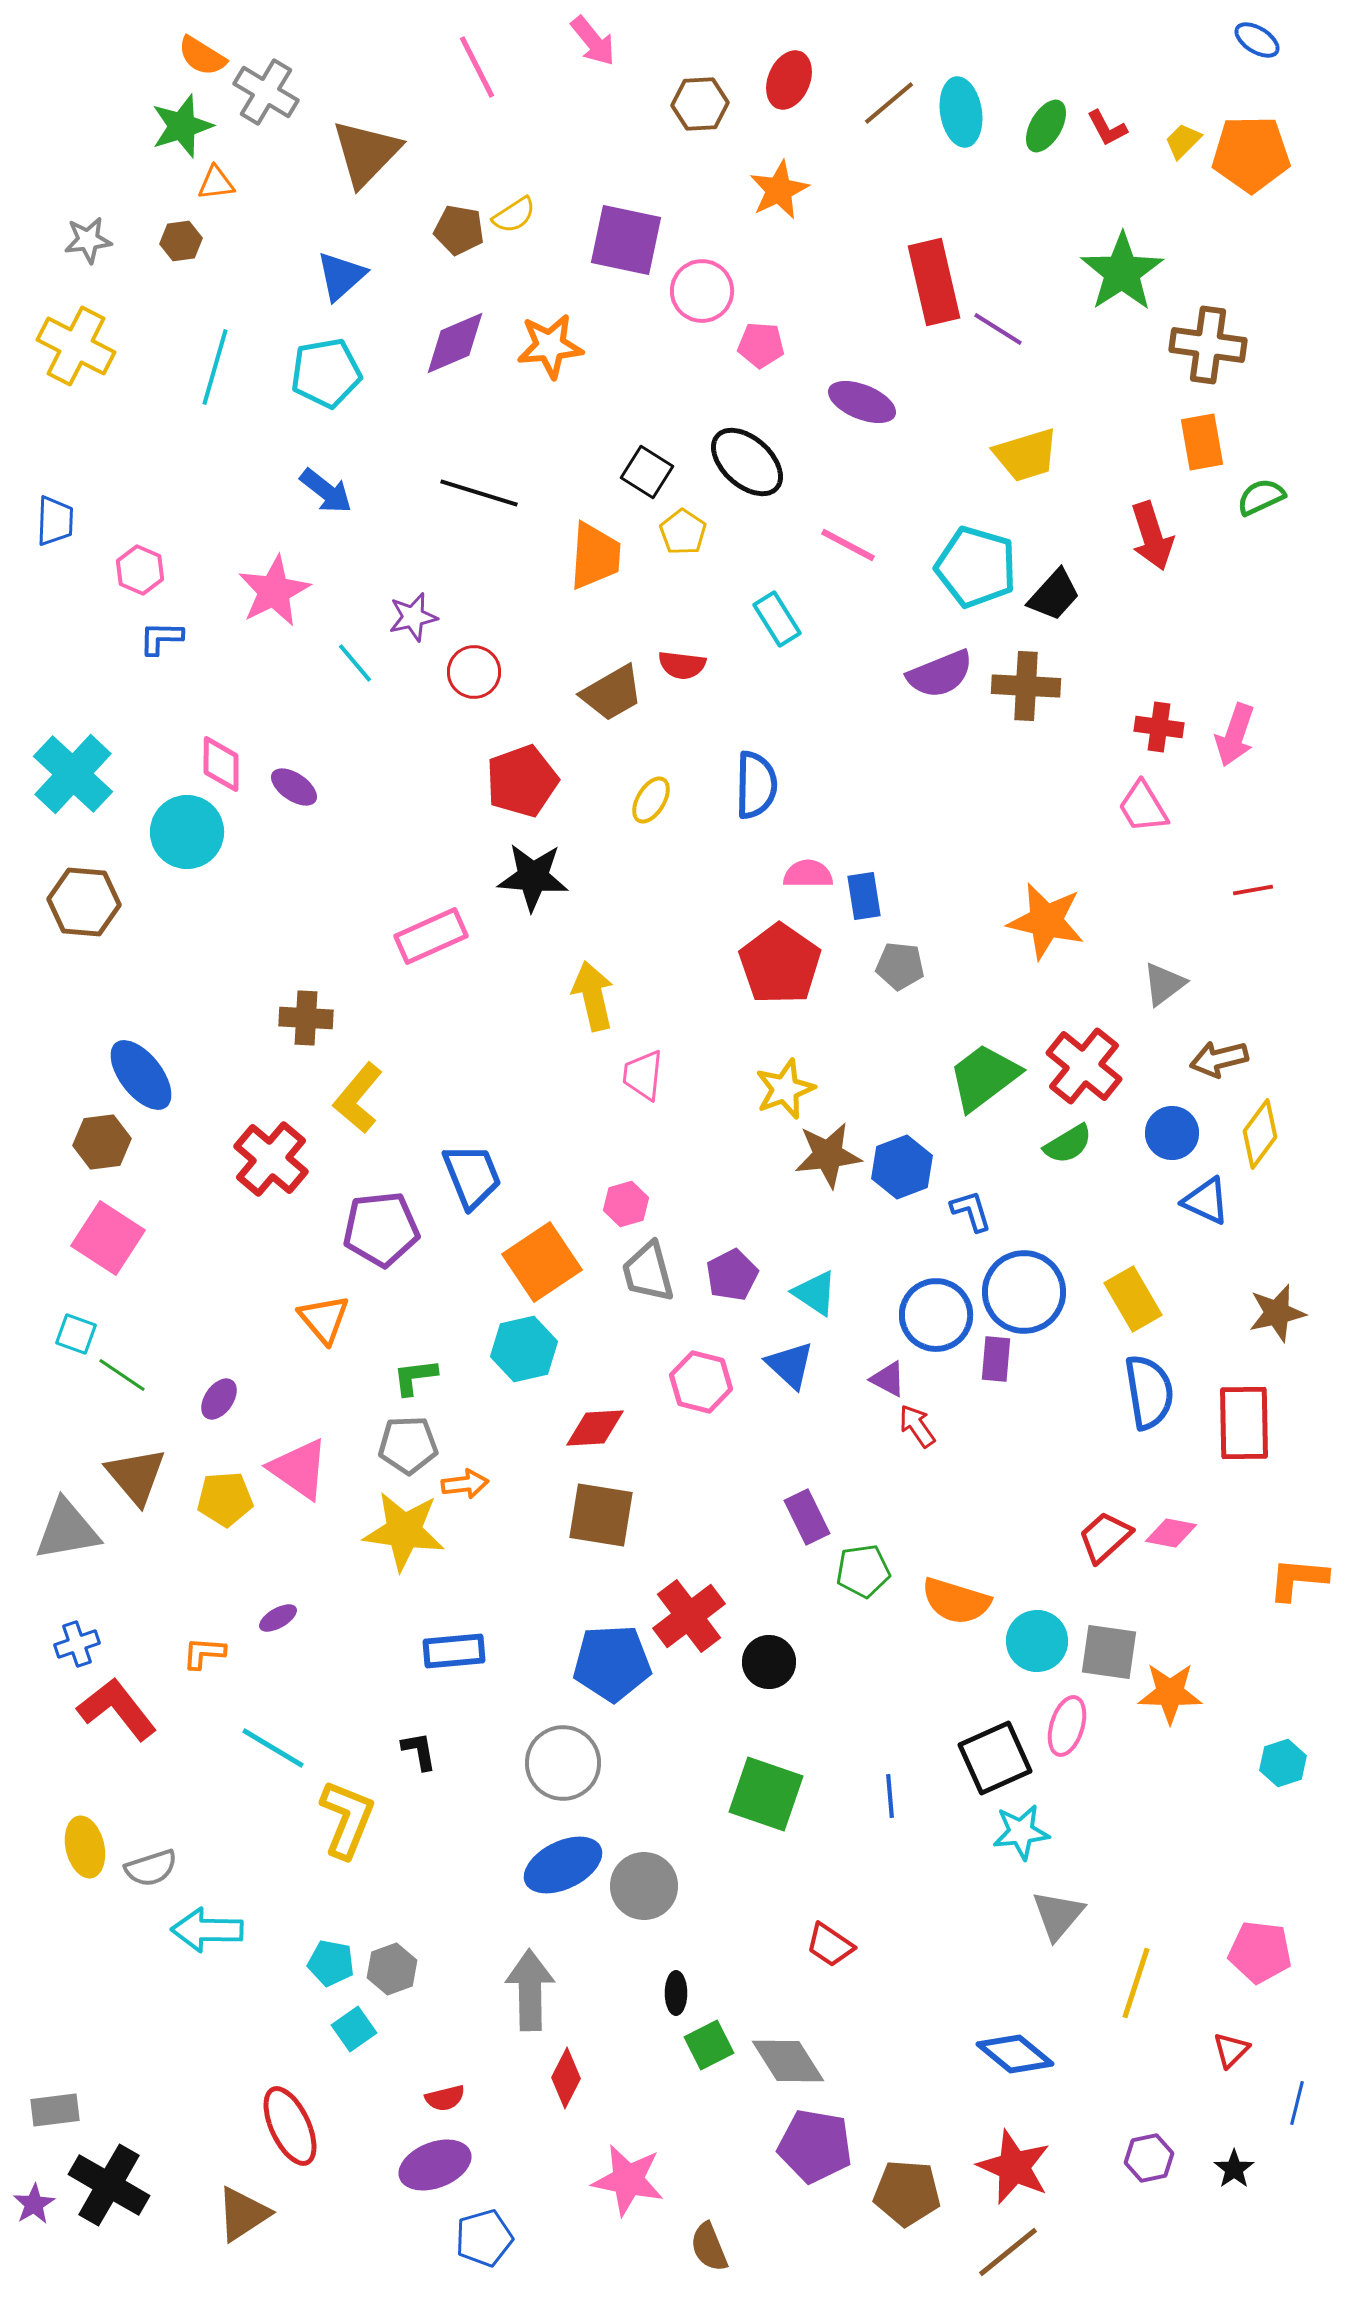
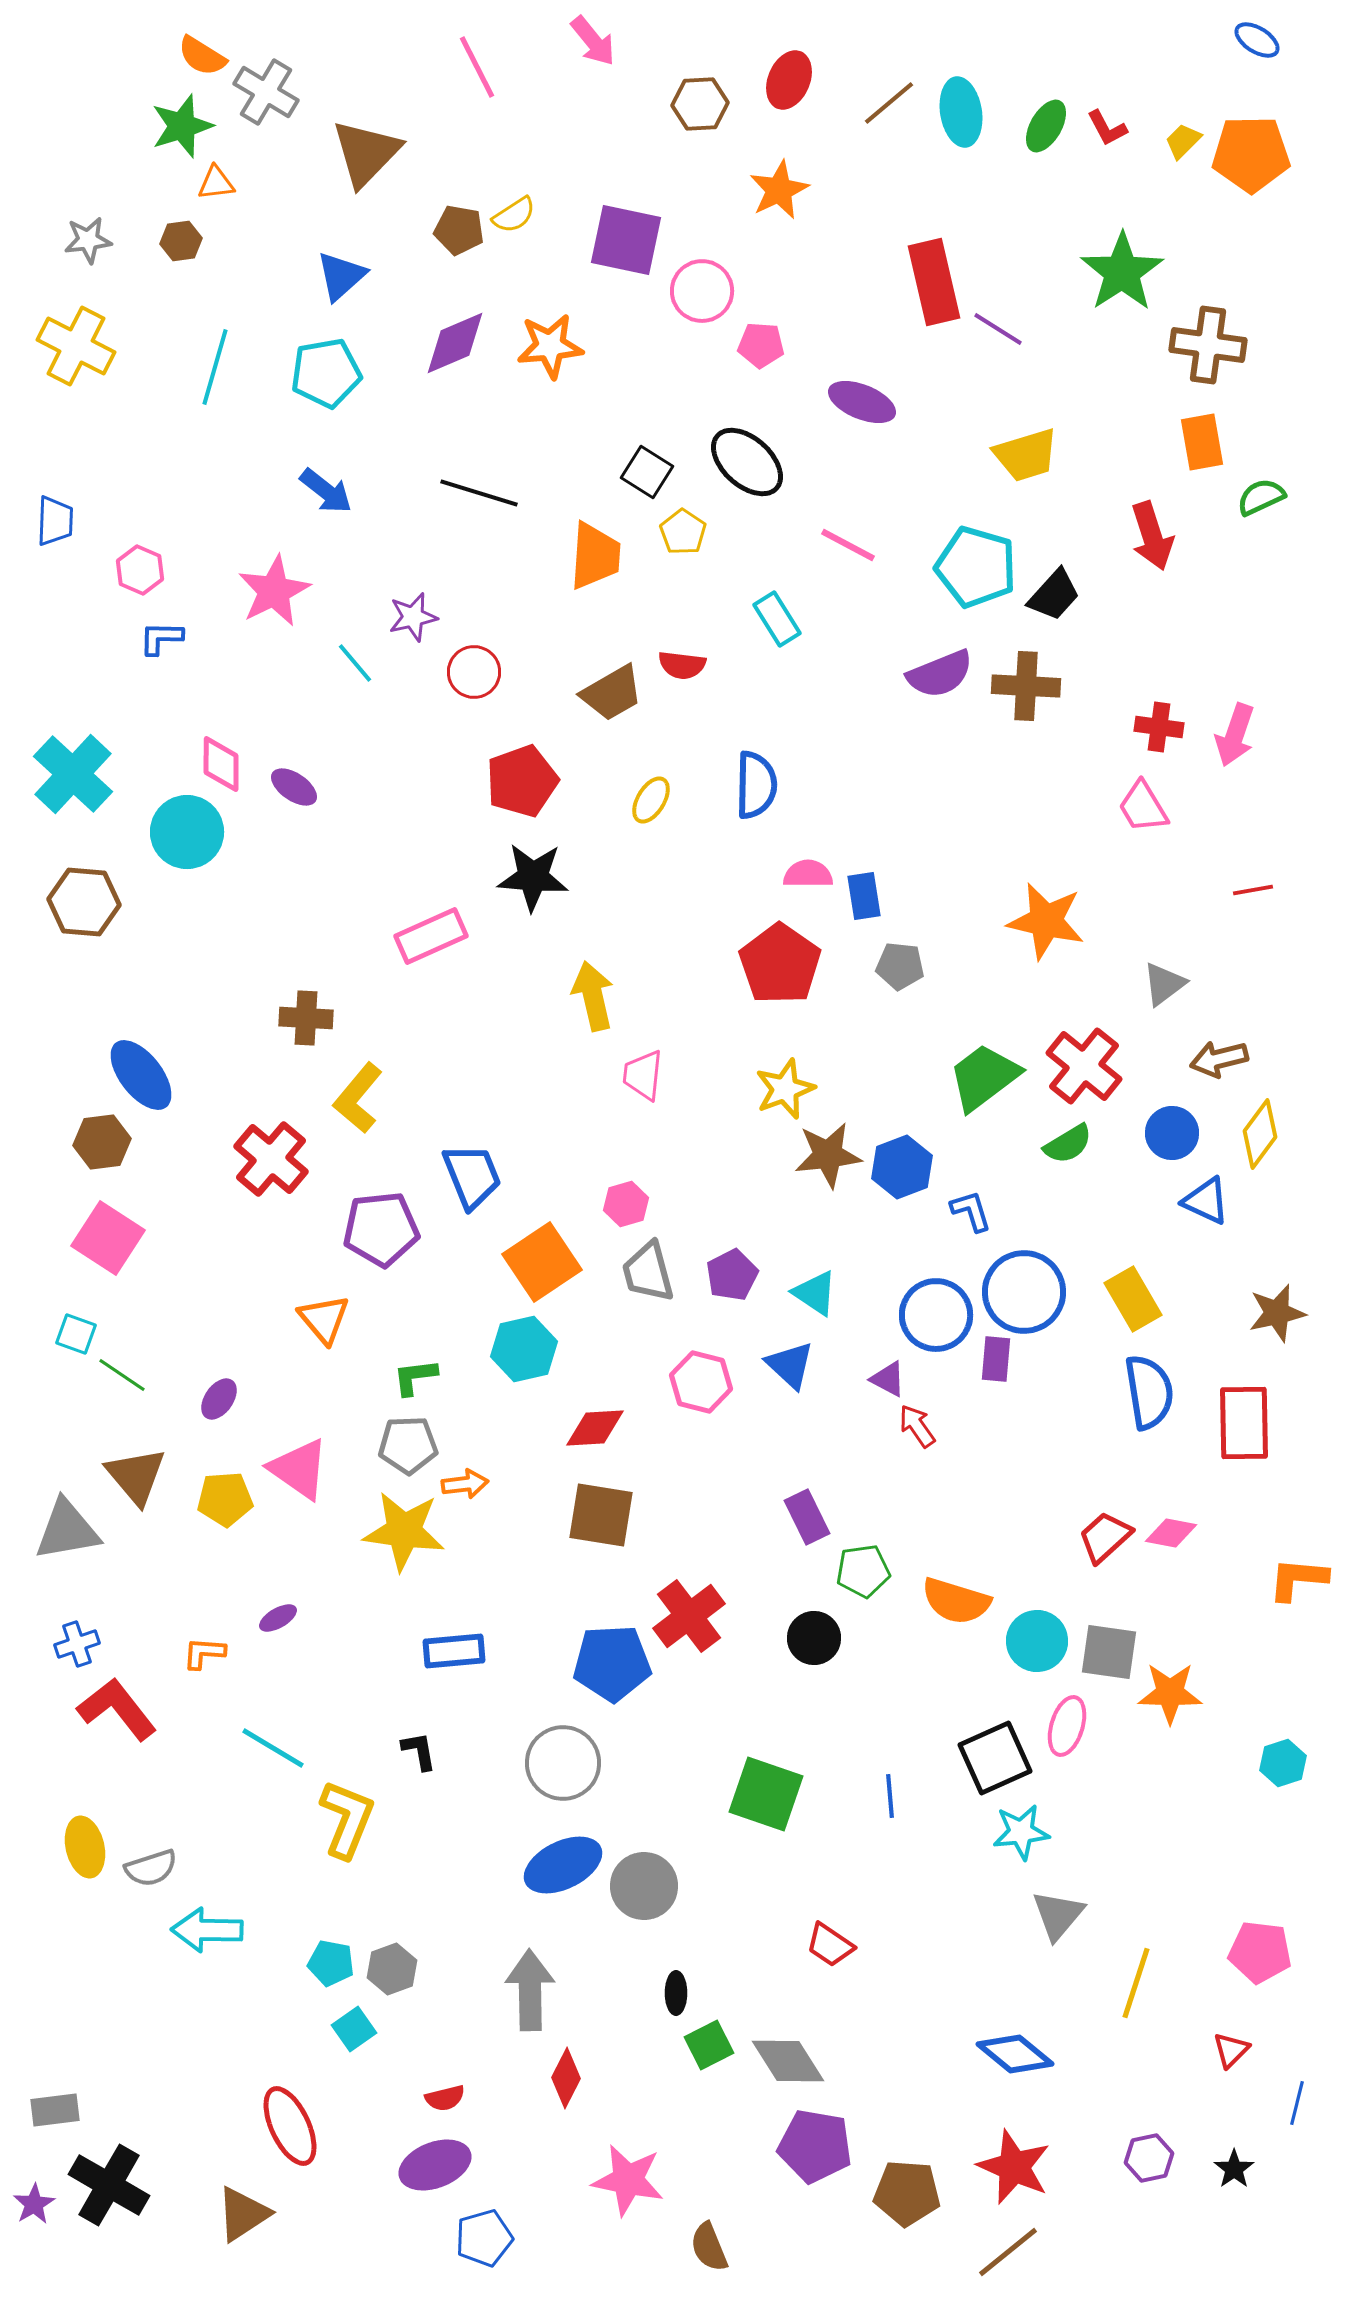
black circle at (769, 1662): moved 45 px right, 24 px up
